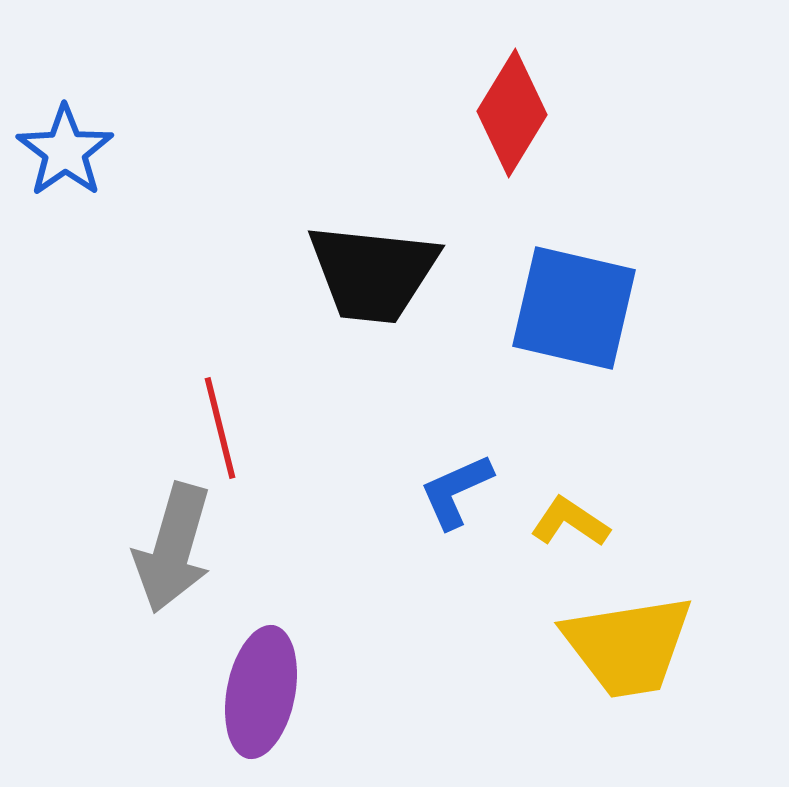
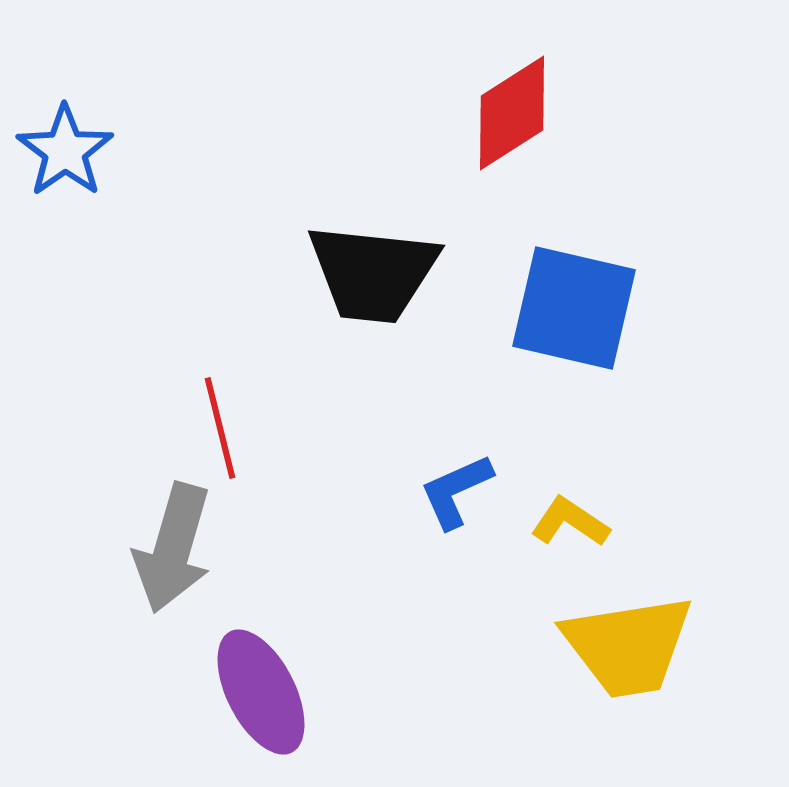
red diamond: rotated 26 degrees clockwise
purple ellipse: rotated 38 degrees counterclockwise
